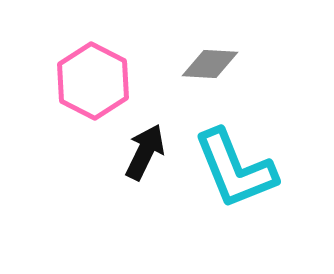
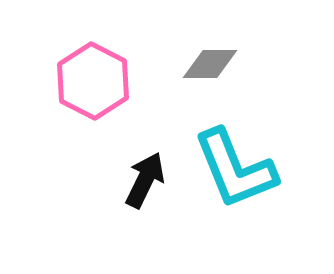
gray diamond: rotated 4 degrees counterclockwise
black arrow: moved 28 px down
